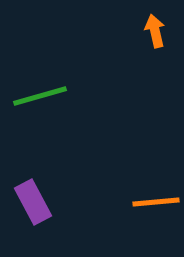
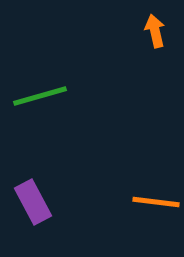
orange line: rotated 12 degrees clockwise
